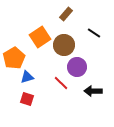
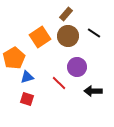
brown circle: moved 4 px right, 9 px up
red line: moved 2 px left
